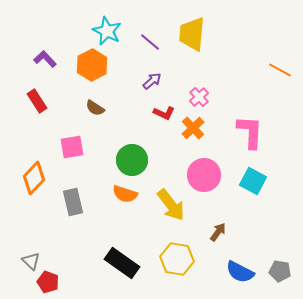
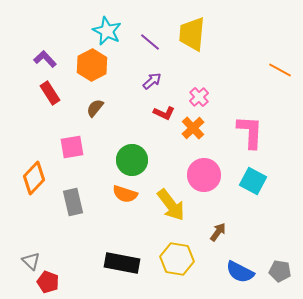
red rectangle: moved 13 px right, 8 px up
brown semicircle: rotated 96 degrees clockwise
black rectangle: rotated 24 degrees counterclockwise
